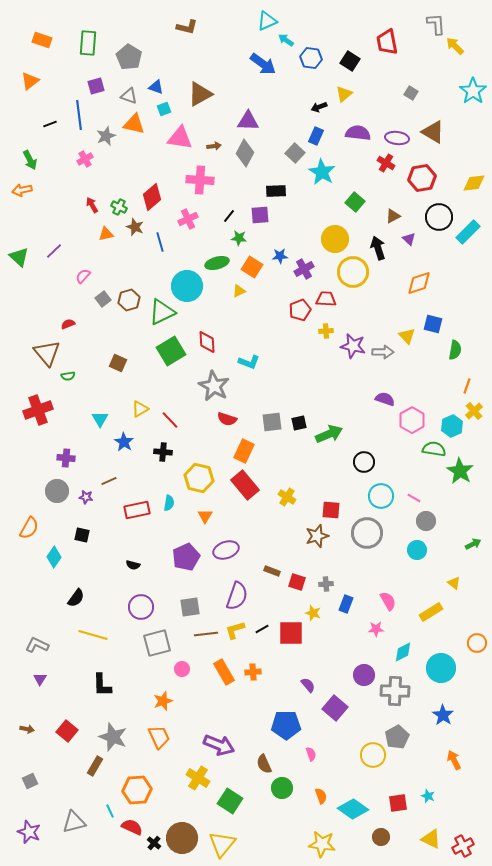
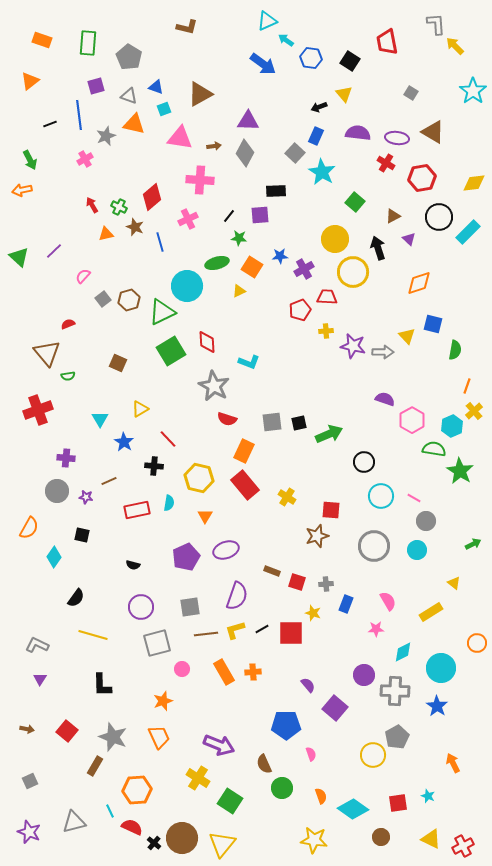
yellow triangle at (344, 94): rotated 30 degrees counterclockwise
red trapezoid at (326, 299): moved 1 px right, 2 px up
red line at (170, 420): moved 2 px left, 19 px down
black cross at (163, 452): moved 9 px left, 14 px down
gray circle at (367, 533): moved 7 px right, 13 px down
blue star at (443, 715): moved 6 px left, 9 px up
orange arrow at (454, 760): moved 1 px left, 3 px down
yellow star at (322, 844): moved 8 px left, 4 px up
